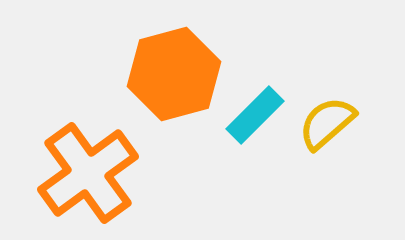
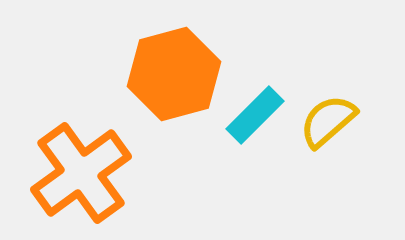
yellow semicircle: moved 1 px right, 2 px up
orange cross: moved 7 px left
